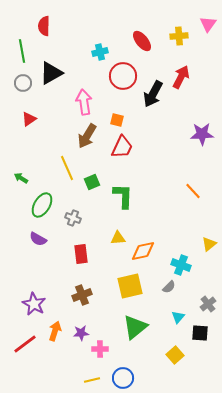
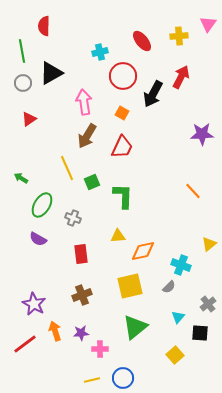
orange square at (117, 120): moved 5 px right, 7 px up; rotated 16 degrees clockwise
yellow triangle at (118, 238): moved 2 px up
orange arrow at (55, 331): rotated 36 degrees counterclockwise
